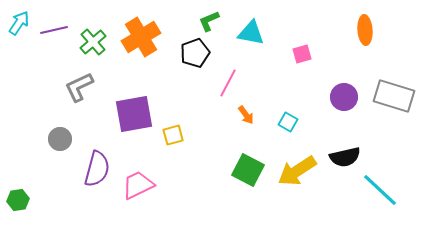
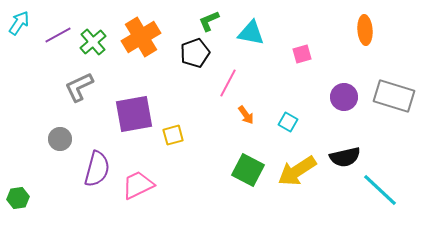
purple line: moved 4 px right, 5 px down; rotated 16 degrees counterclockwise
green hexagon: moved 2 px up
